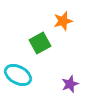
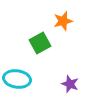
cyan ellipse: moved 1 px left, 4 px down; rotated 20 degrees counterclockwise
purple star: rotated 30 degrees counterclockwise
